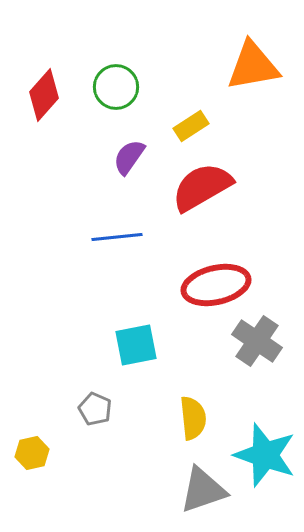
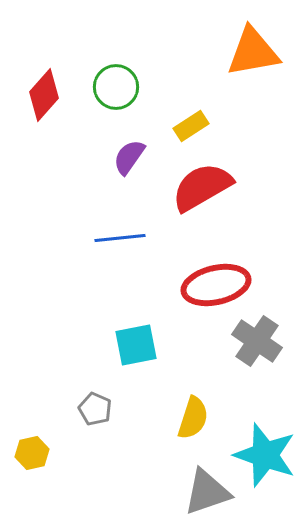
orange triangle: moved 14 px up
blue line: moved 3 px right, 1 px down
yellow semicircle: rotated 24 degrees clockwise
gray triangle: moved 4 px right, 2 px down
